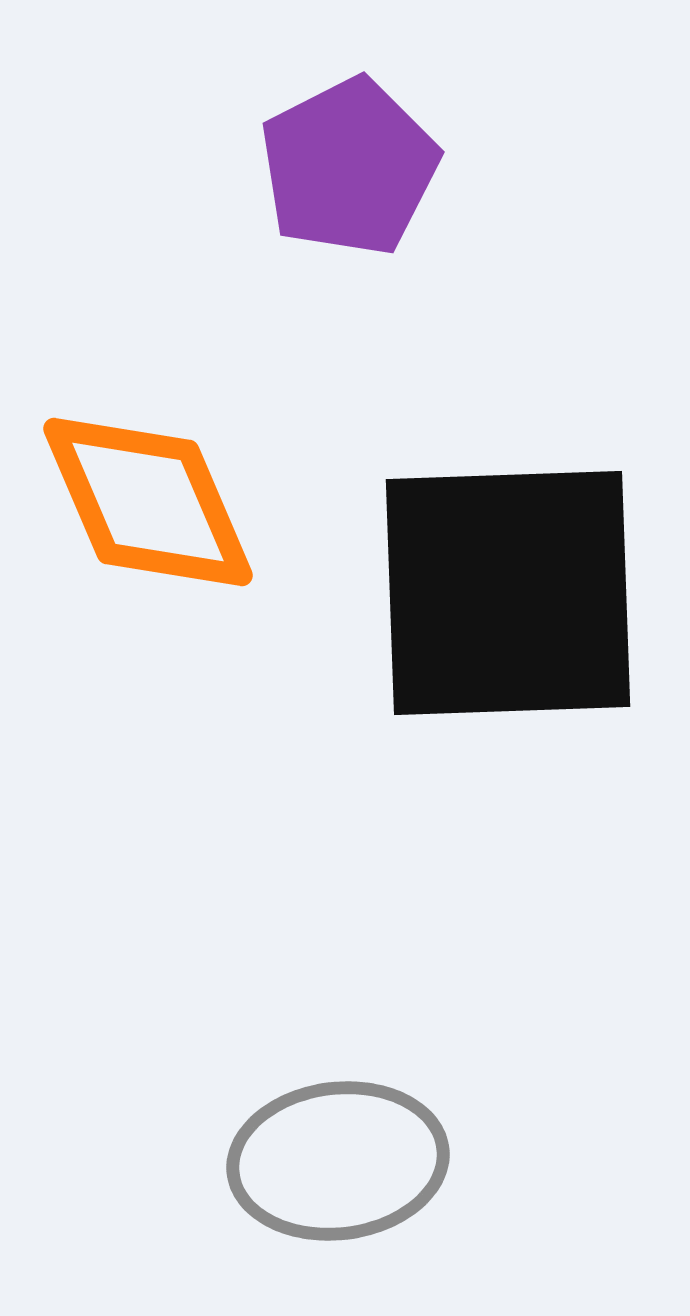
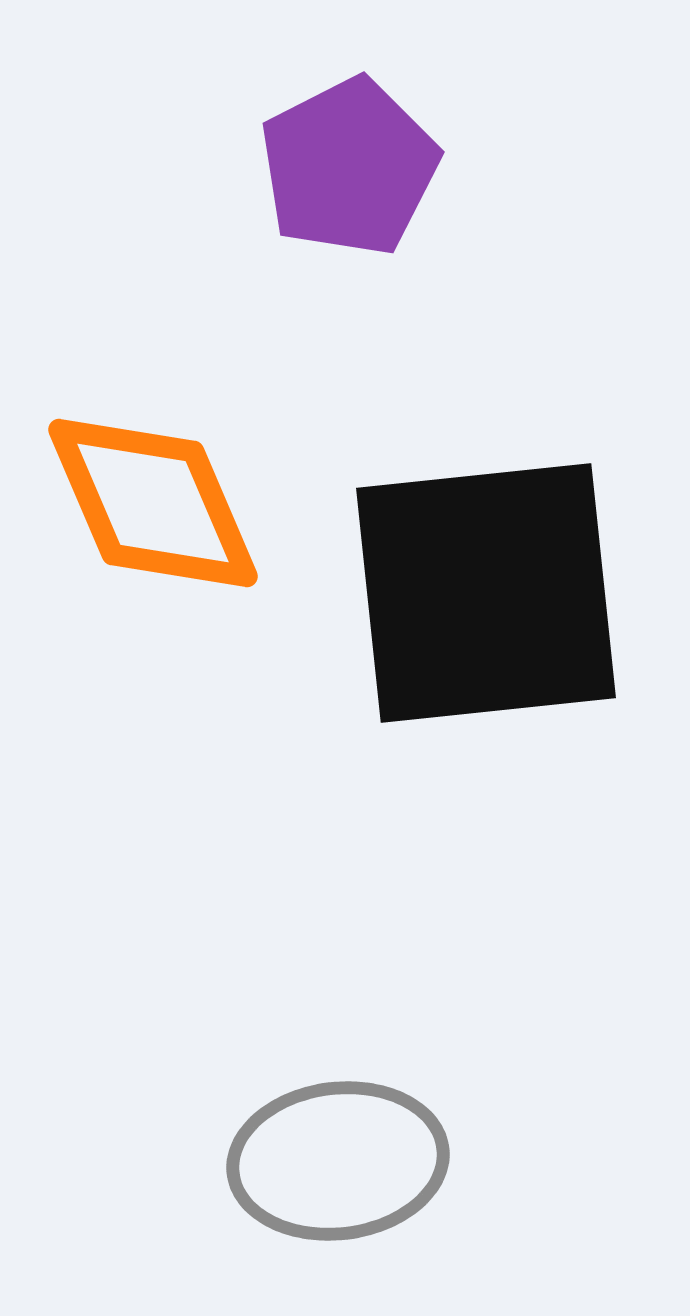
orange diamond: moved 5 px right, 1 px down
black square: moved 22 px left; rotated 4 degrees counterclockwise
